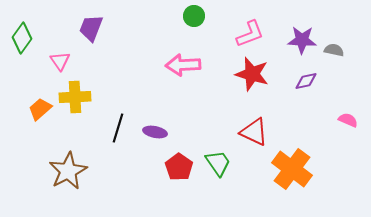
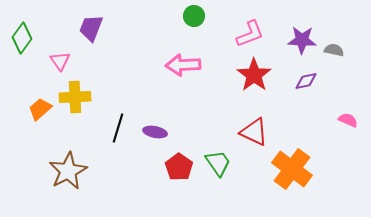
red star: moved 2 px right, 1 px down; rotated 20 degrees clockwise
